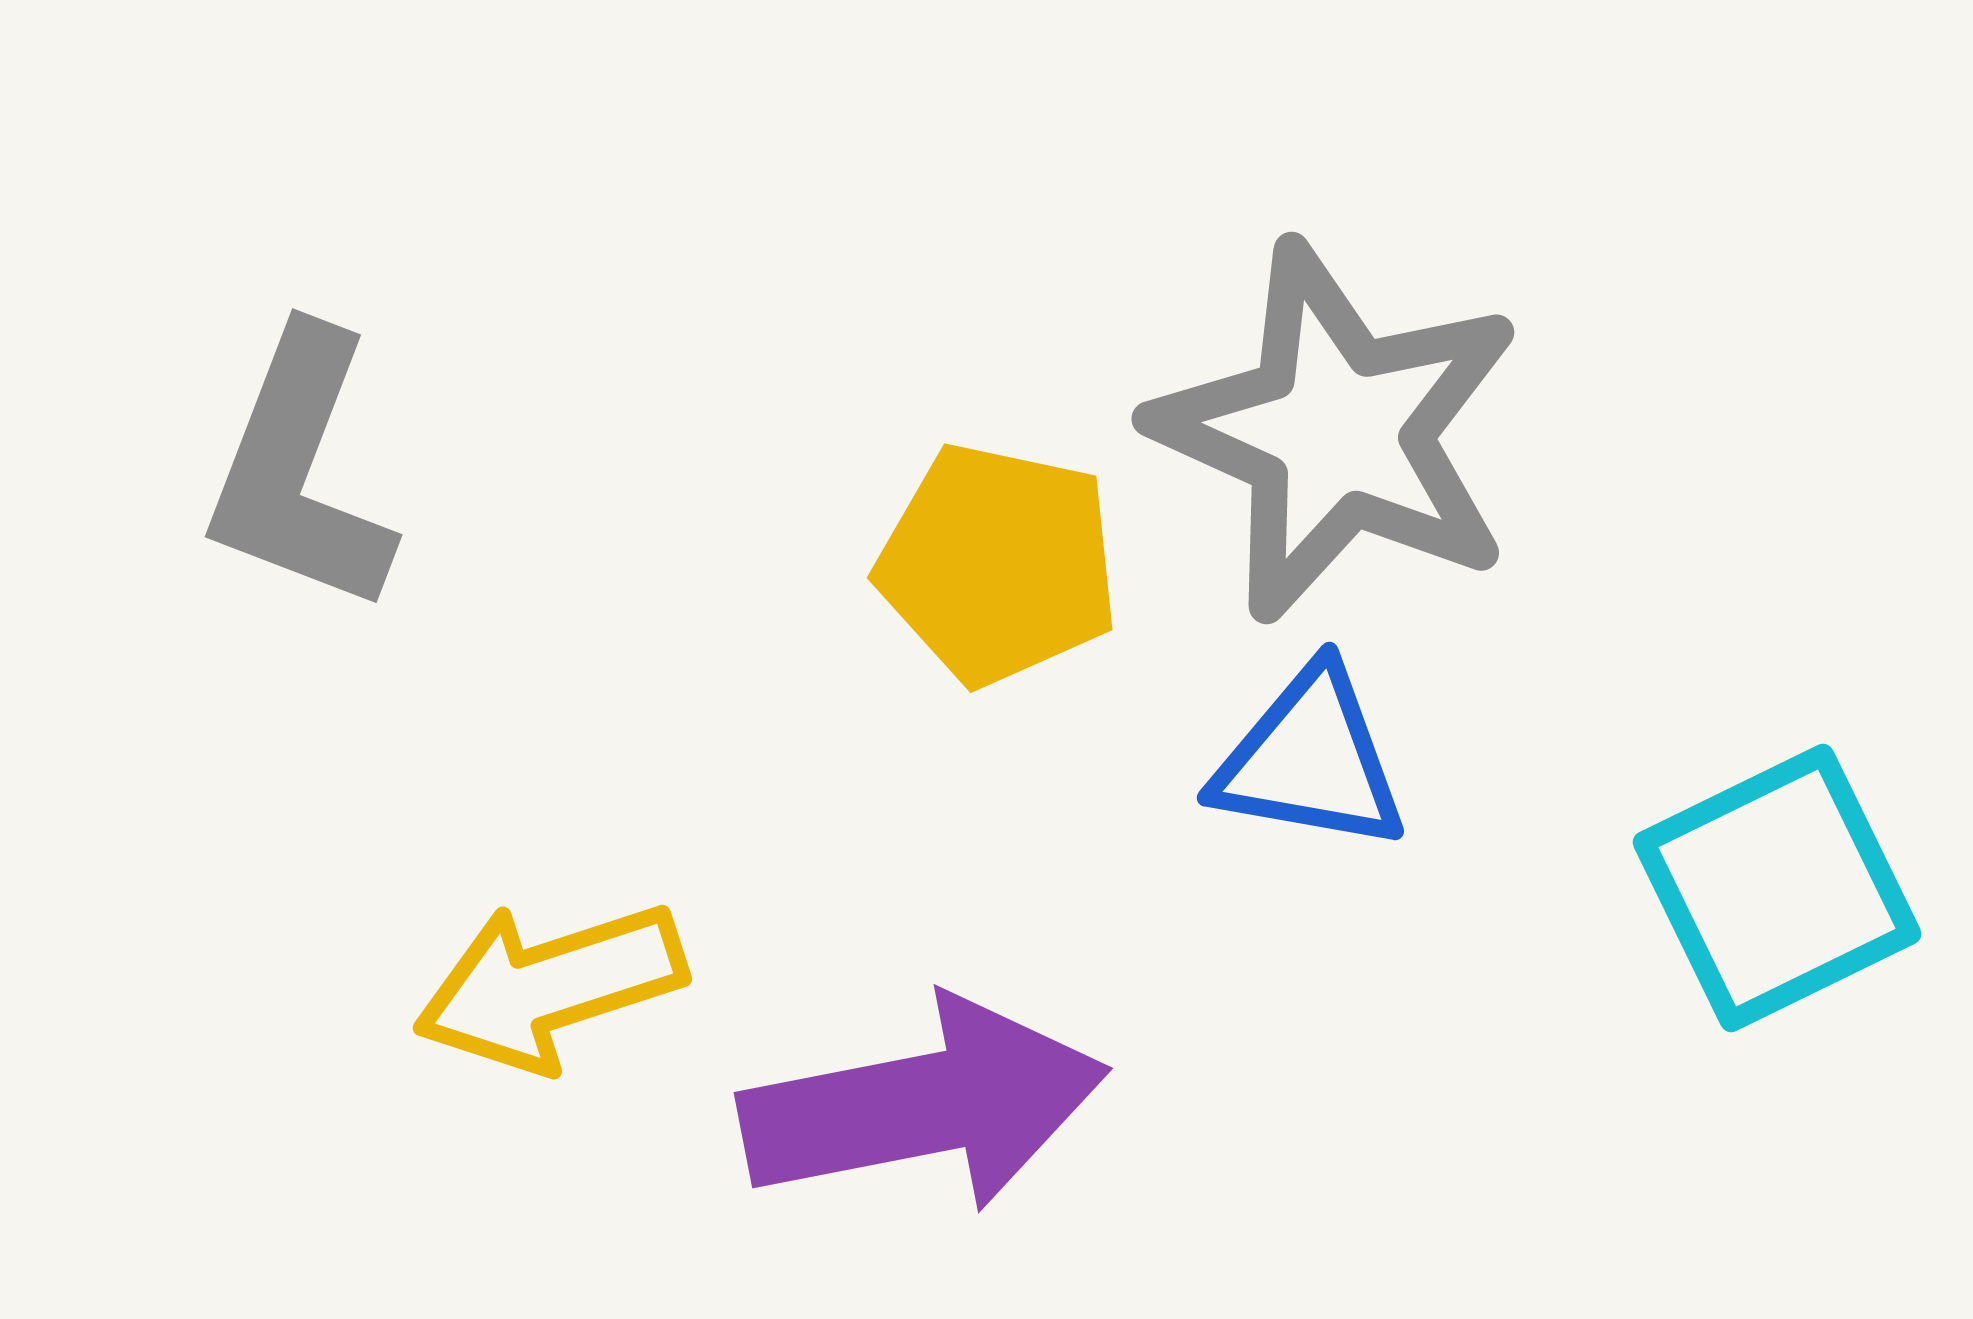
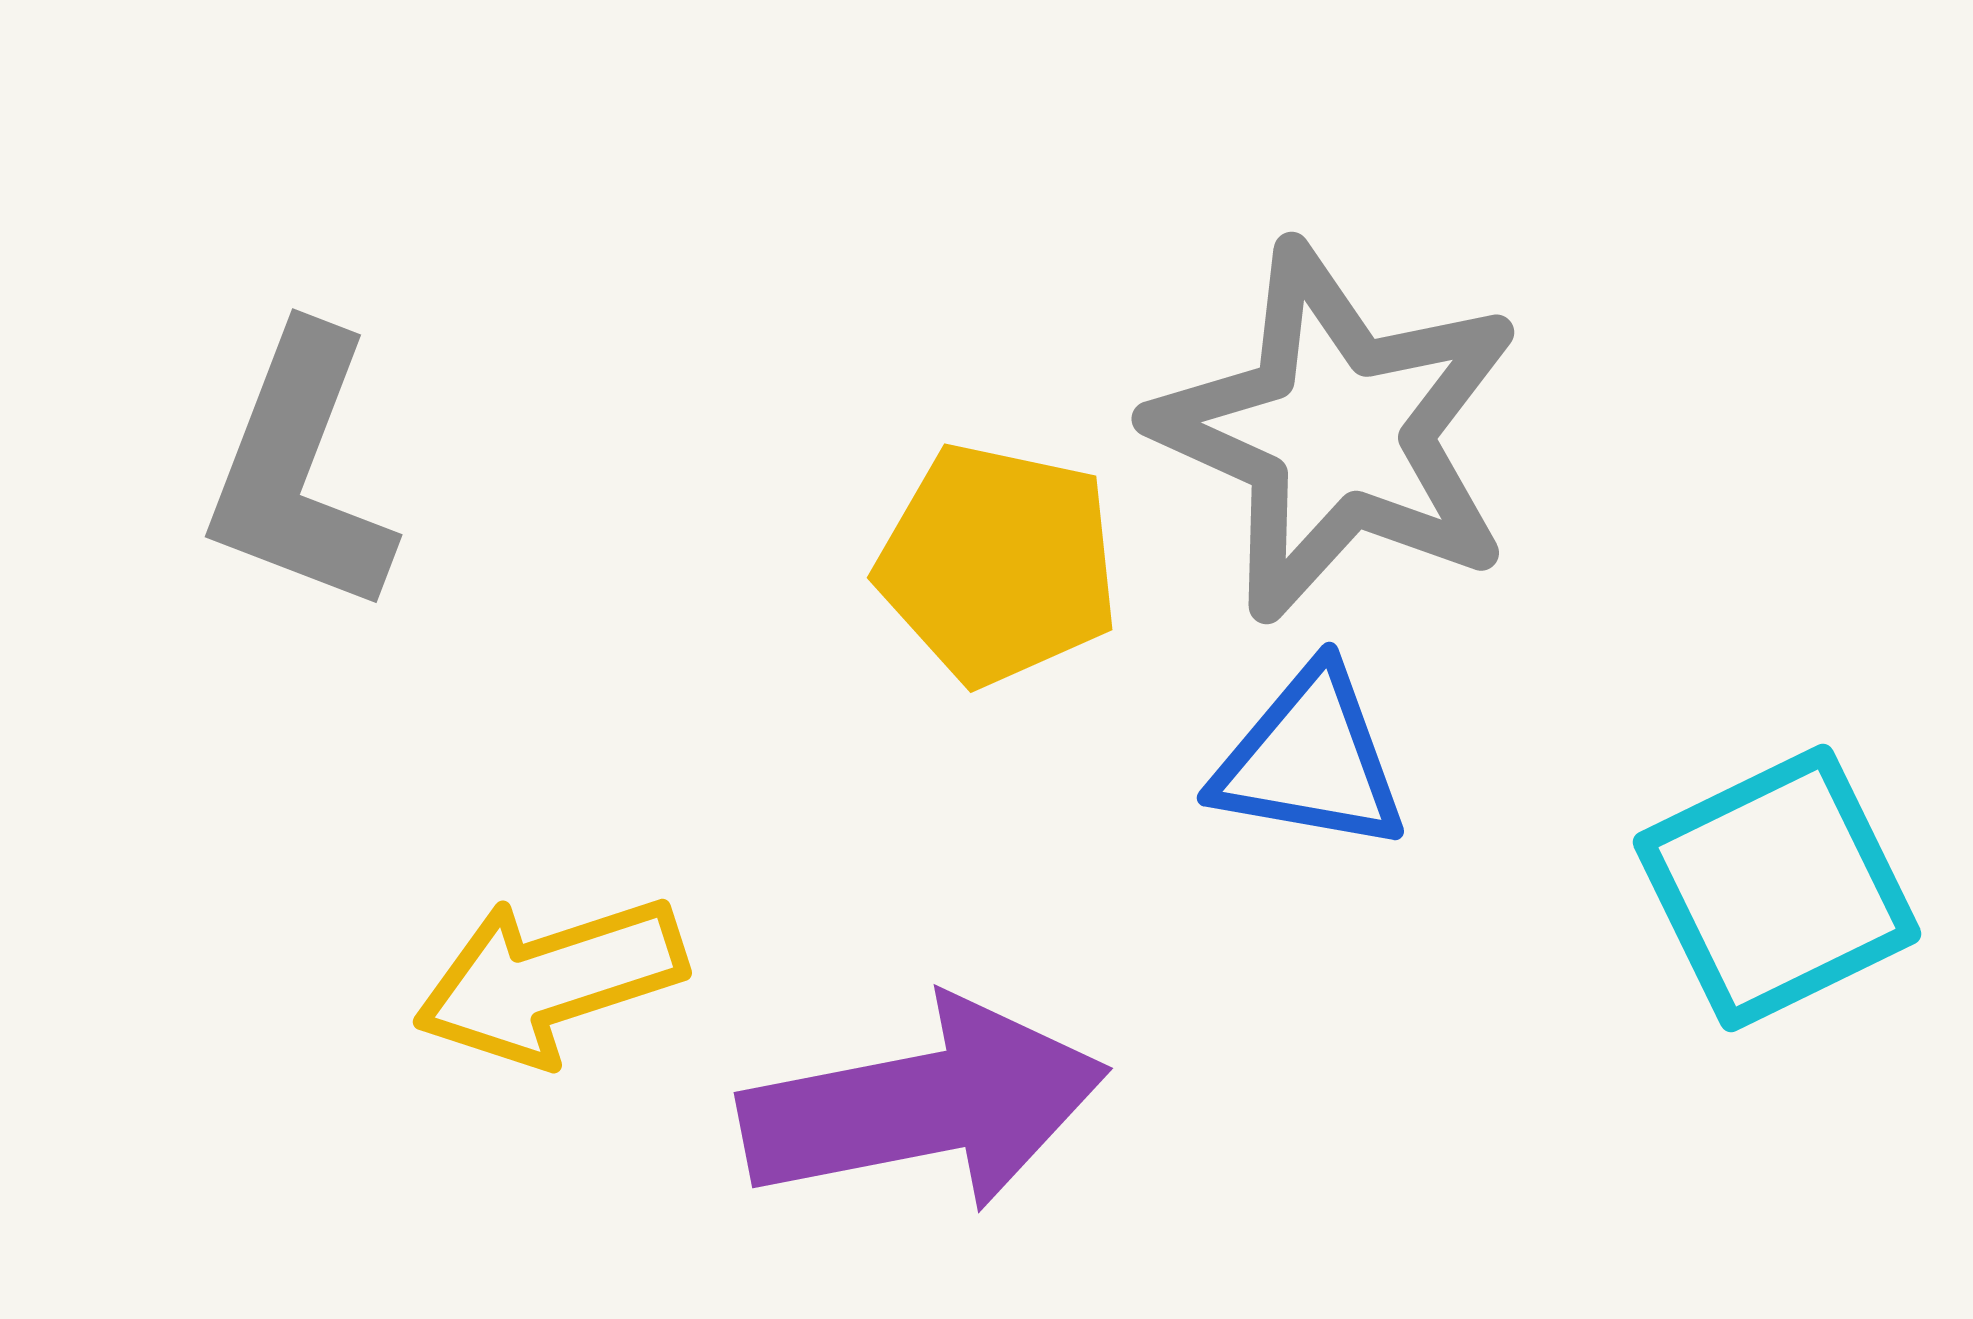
yellow arrow: moved 6 px up
